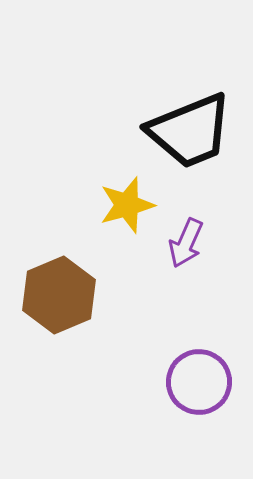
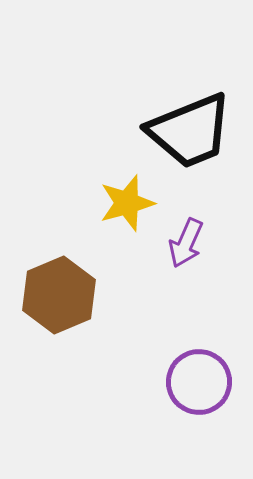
yellow star: moved 2 px up
